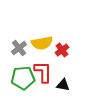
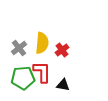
yellow semicircle: rotated 75 degrees counterclockwise
red L-shape: moved 1 px left
